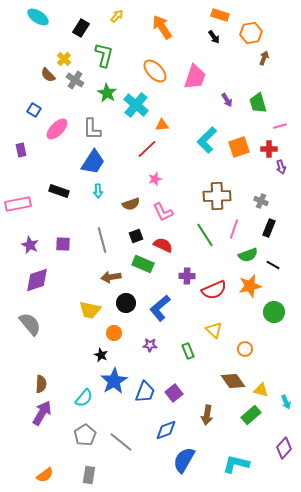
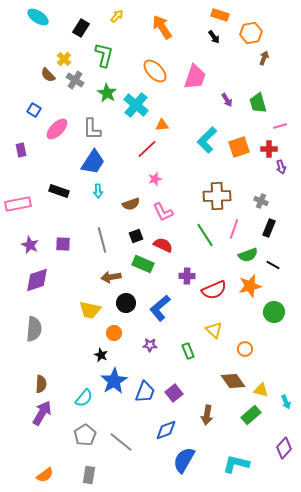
gray semicircle at (30, 324): moved 4 px right, 5 px down; rotated 45 degrees clockwise
